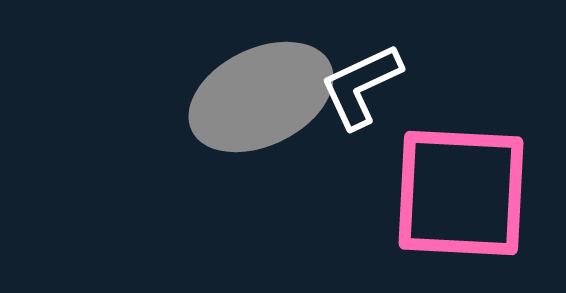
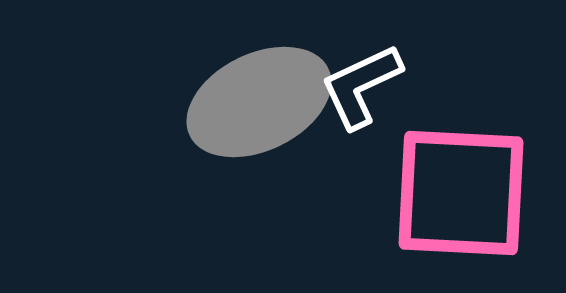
gray ellipse: moved 2 px left, 5 px down
